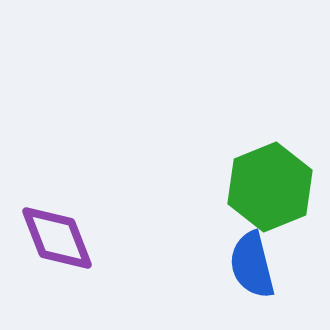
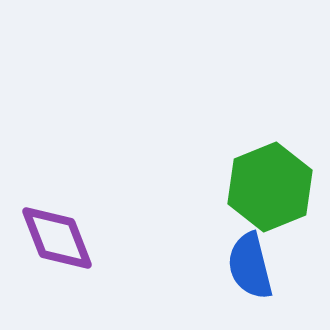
blue semicircle: moved 2 px left, 1 px down
